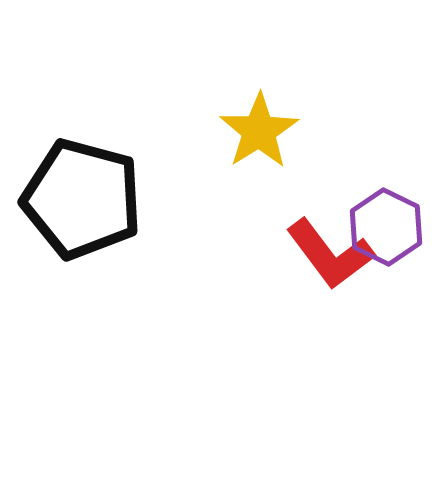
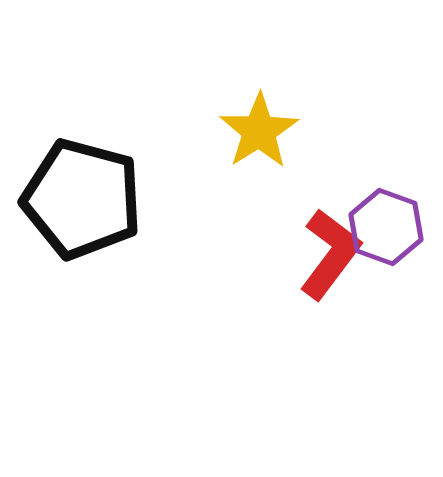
purple hexagon: rotated 6 degrees counterclockwise
red L-shape: rotated 106 degrees counterclockwise
